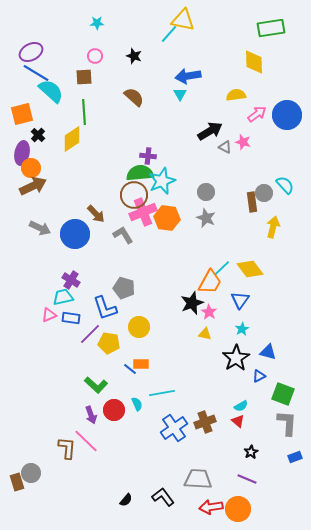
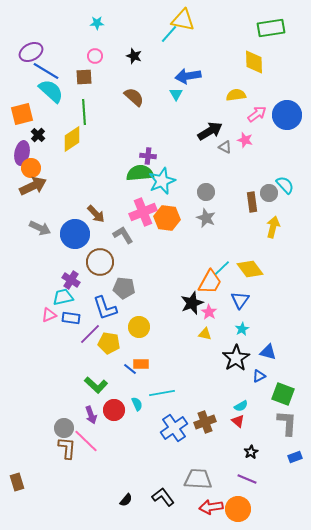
blue line at (36, 73): moved 10 px right, 2 px up
cyan triangle at (180, 94): moved 4 px left
pink star at (243, 142): moved 2 px right, 2 px up
gray circle at (264, 193): moved 5 px right
brown circle at (134, 195): moved 34 px left, 67 px down
gray pentagon at (124, 288): rotated 10 degrees counterclockwise
gray circle at (31, 473): moved 33 px right, 45 px up
